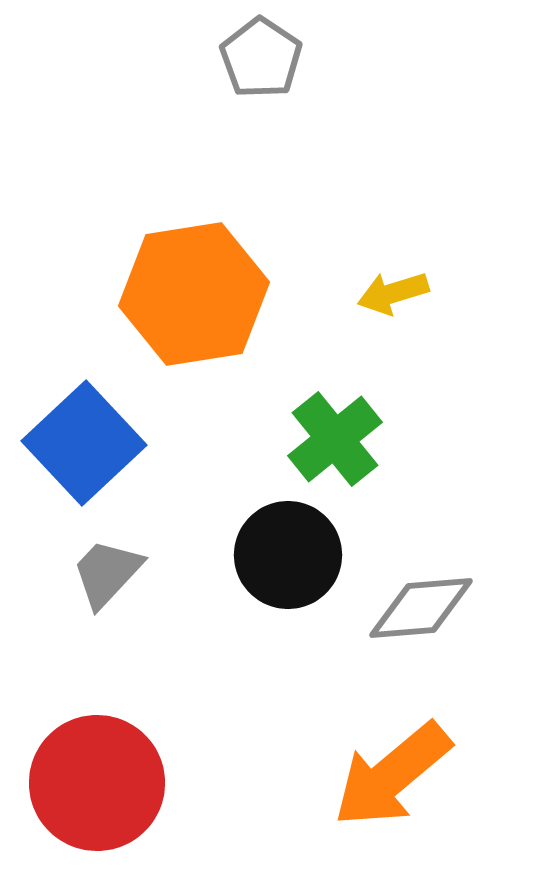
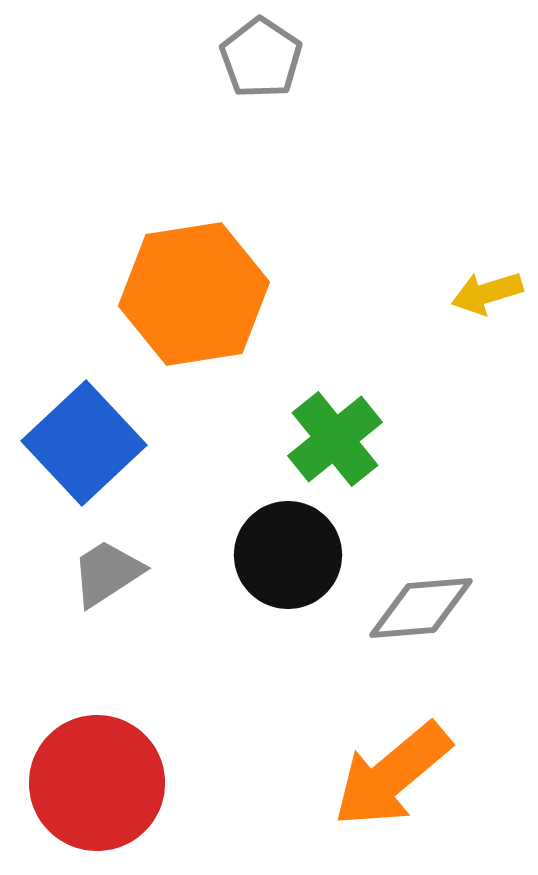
yellow arrow: moved 94 px right
gray trapezoid: rotated 14 degrees clockwise
